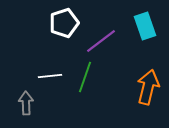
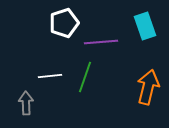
purple line: moved 1 px down; rotated 32 degrees clockwise
